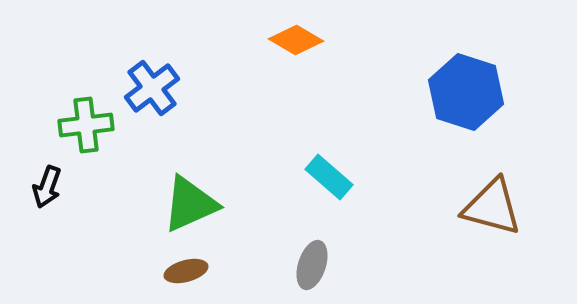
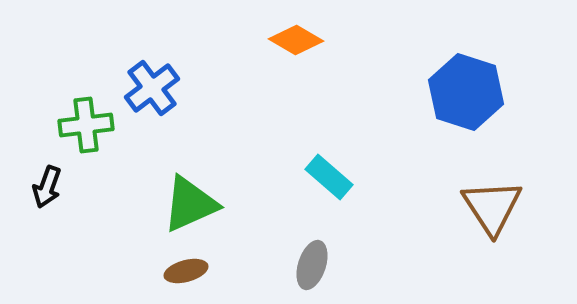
brown triangle: rotated 42 degrees clockwise
